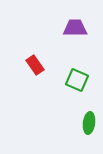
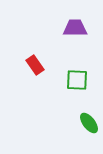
green square: rotated 20 degrees counterclockwise
green ellipse: rotated 45 degrees counterclockwise
